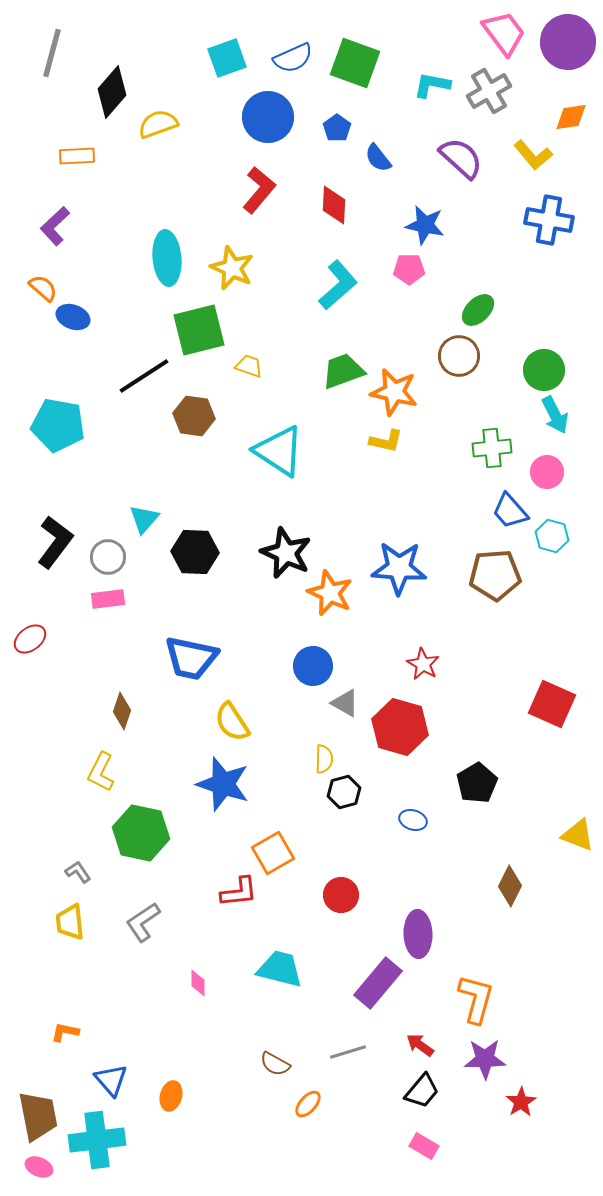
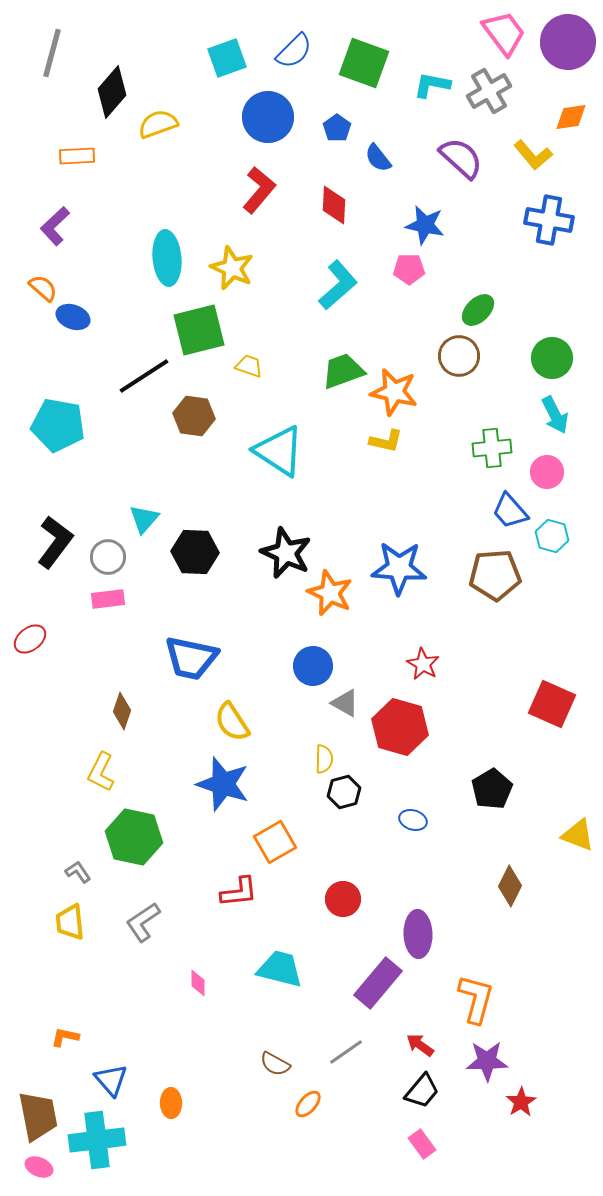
blue semicircle at (293, 58): moved 1 px right, 7 px up; rotated 21 degrees counterclockwise
green square at (355, 63): moved 9 px right
green circle at (544, 370): moved 8 px right, 12 px up
black pentagon at (477, 783): moved 15 px right, 6 px down
green hexagon at (141, 833): moved 7 px left, 4 px down
orange square at (273, 853): moved 2 px right, 11 px up
red circle at (341, 895): moved 2 px right, 4 px down
orange L-shape at (65, 1032): moved 5 px down
gray line at (348, 1052): moved 2 px left; rotated 18 degrees counterclockwise
purple star at (485, 1059): moved 2 px right, 2 px down
orange ellipse at (171, 1096): moved 7 px down; rotated 16 degrees counterclockwise
pink rectangle at (424, 1146): moved 2 px left, 2 px up; rotated 24 degrees clockwise
